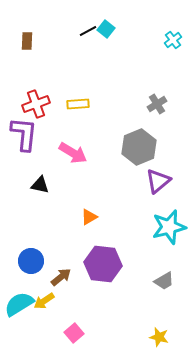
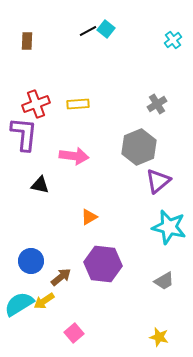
pink arrow: moved 1 px right, 3 px down; rotated 24 degrees counterclockwise
cyan star: rotated 28 degrees clockwise
